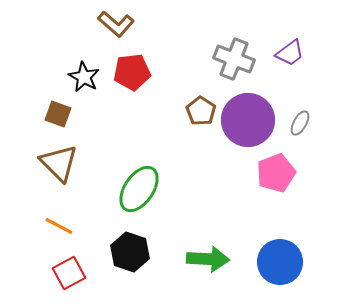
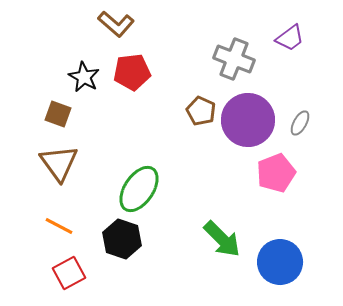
purple trapezoid: moved 15 px up
brown pentagon: rotated 8 degrees counterclockwise
brown triangle: rotated 9 degrees clockwise
black hexagon: moved 8 px left, 13 px up
green arrow: moved 14 px right, 20 px up; rotated 42 degrees clockwise
